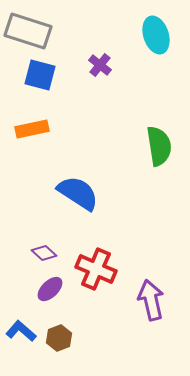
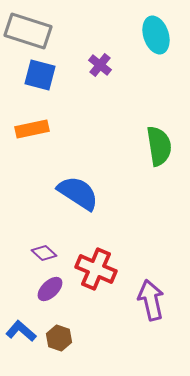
brown hexagon: rotated 20 degrees counterclockwise
